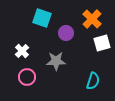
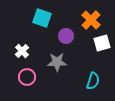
orange cross: moved 1 px left, 1 px down
purple circle: moved 3 px down
gray star: moved 1 px right, 1 px down
